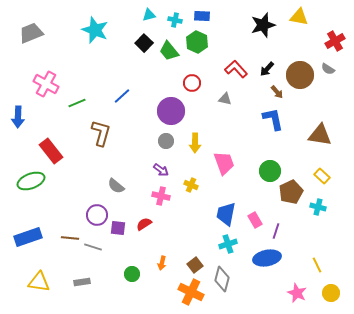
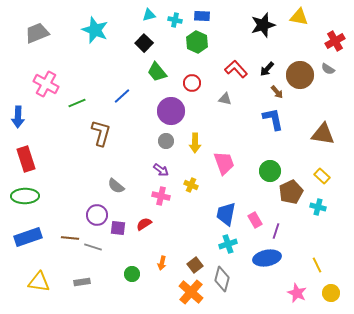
gray trapezoid at (31, 33): moved 6 px right
green trapezoid at (169, 51): moved 12 px left, 21 px down
brown triangle at (320, 135): moved 3 px right, 1 px up
red rectangle at (51, 151): moved 25 px left, 8 px down; rotated 20 degrees clockwise
green ellipse at (31, 181): moved 6 px left, 15 px down; rotated 20 degrees clockwise
orange cross at (191, 292): rotated 15 degrees clockwise
